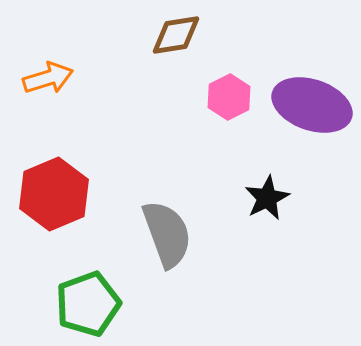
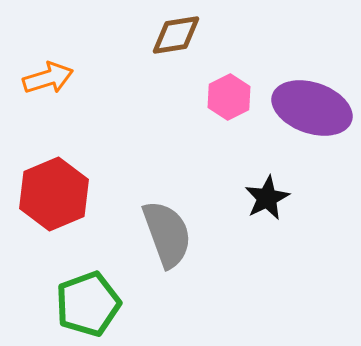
purple ellipse: moved 3 px down
